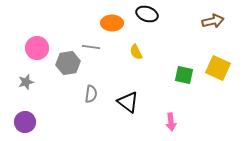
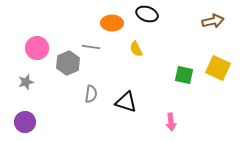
yellow semicircle: moved 3 px up
gray hexagon: rotated 15 degrees counterclockwise
black triangle: moved 2 px left; rotated 20 degrees counterclockwise
